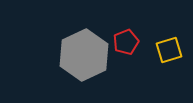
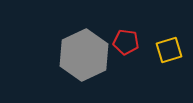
red pentagon: rotated 30 degrees clockwise
